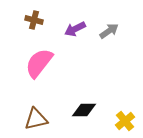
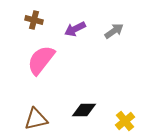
gray arrow: moved 5 px right
pink semicircle: moved 2 px right, 3 px up
